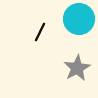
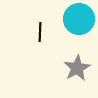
black line: rotated 24 degrees counterclockwise
